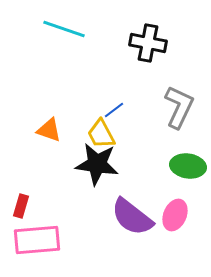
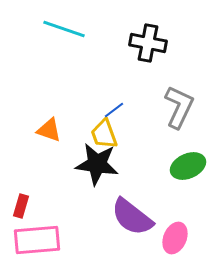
yellow trapezoid: moved 3 px right; rotated 8 degrees clockwise
green ellipse: rotated 32 degrees counterclockwise
pink ellipse: moved 23 px down
